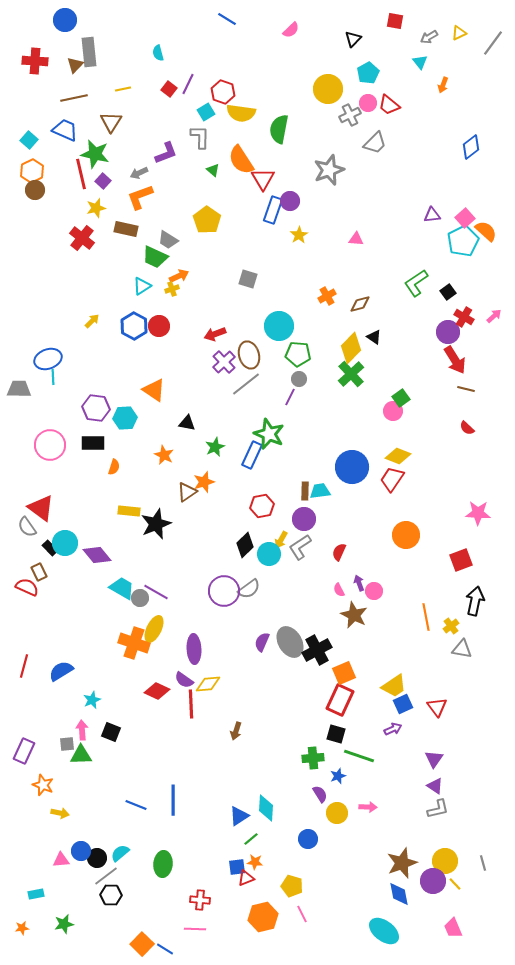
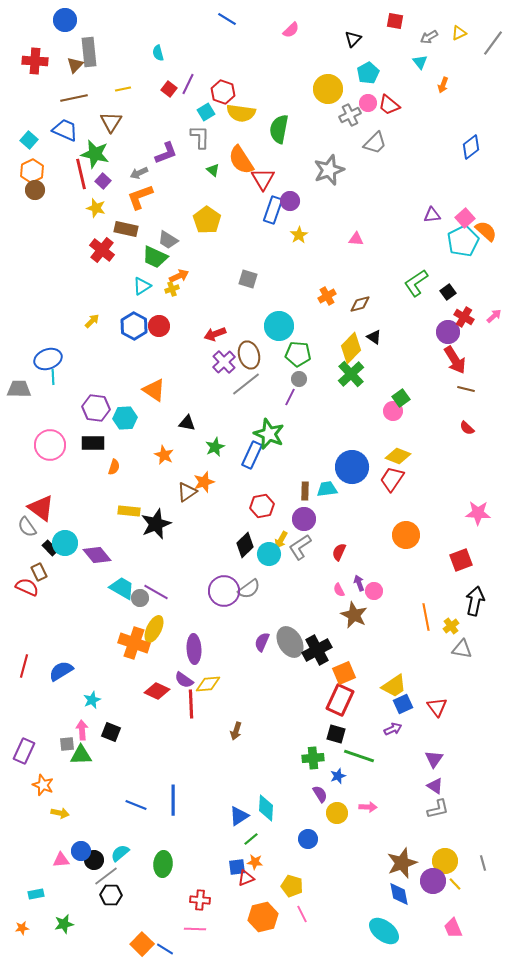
yellow star at (96, 208): rotated 30 degrees clockwise
red cross at (82, 238): moved 20 px right, 12 px down
cyan trapezoid at (320, 491): moved 7 px right, 2 px up
black circle at (97, 858): moved 3 px left, 2 px down
